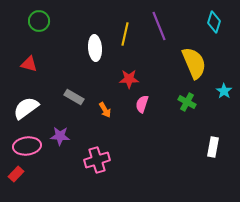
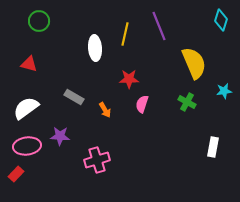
cyan diamond: moved 7 px right, 2 px up
cyan star: rotated 28 degrees clockwise
